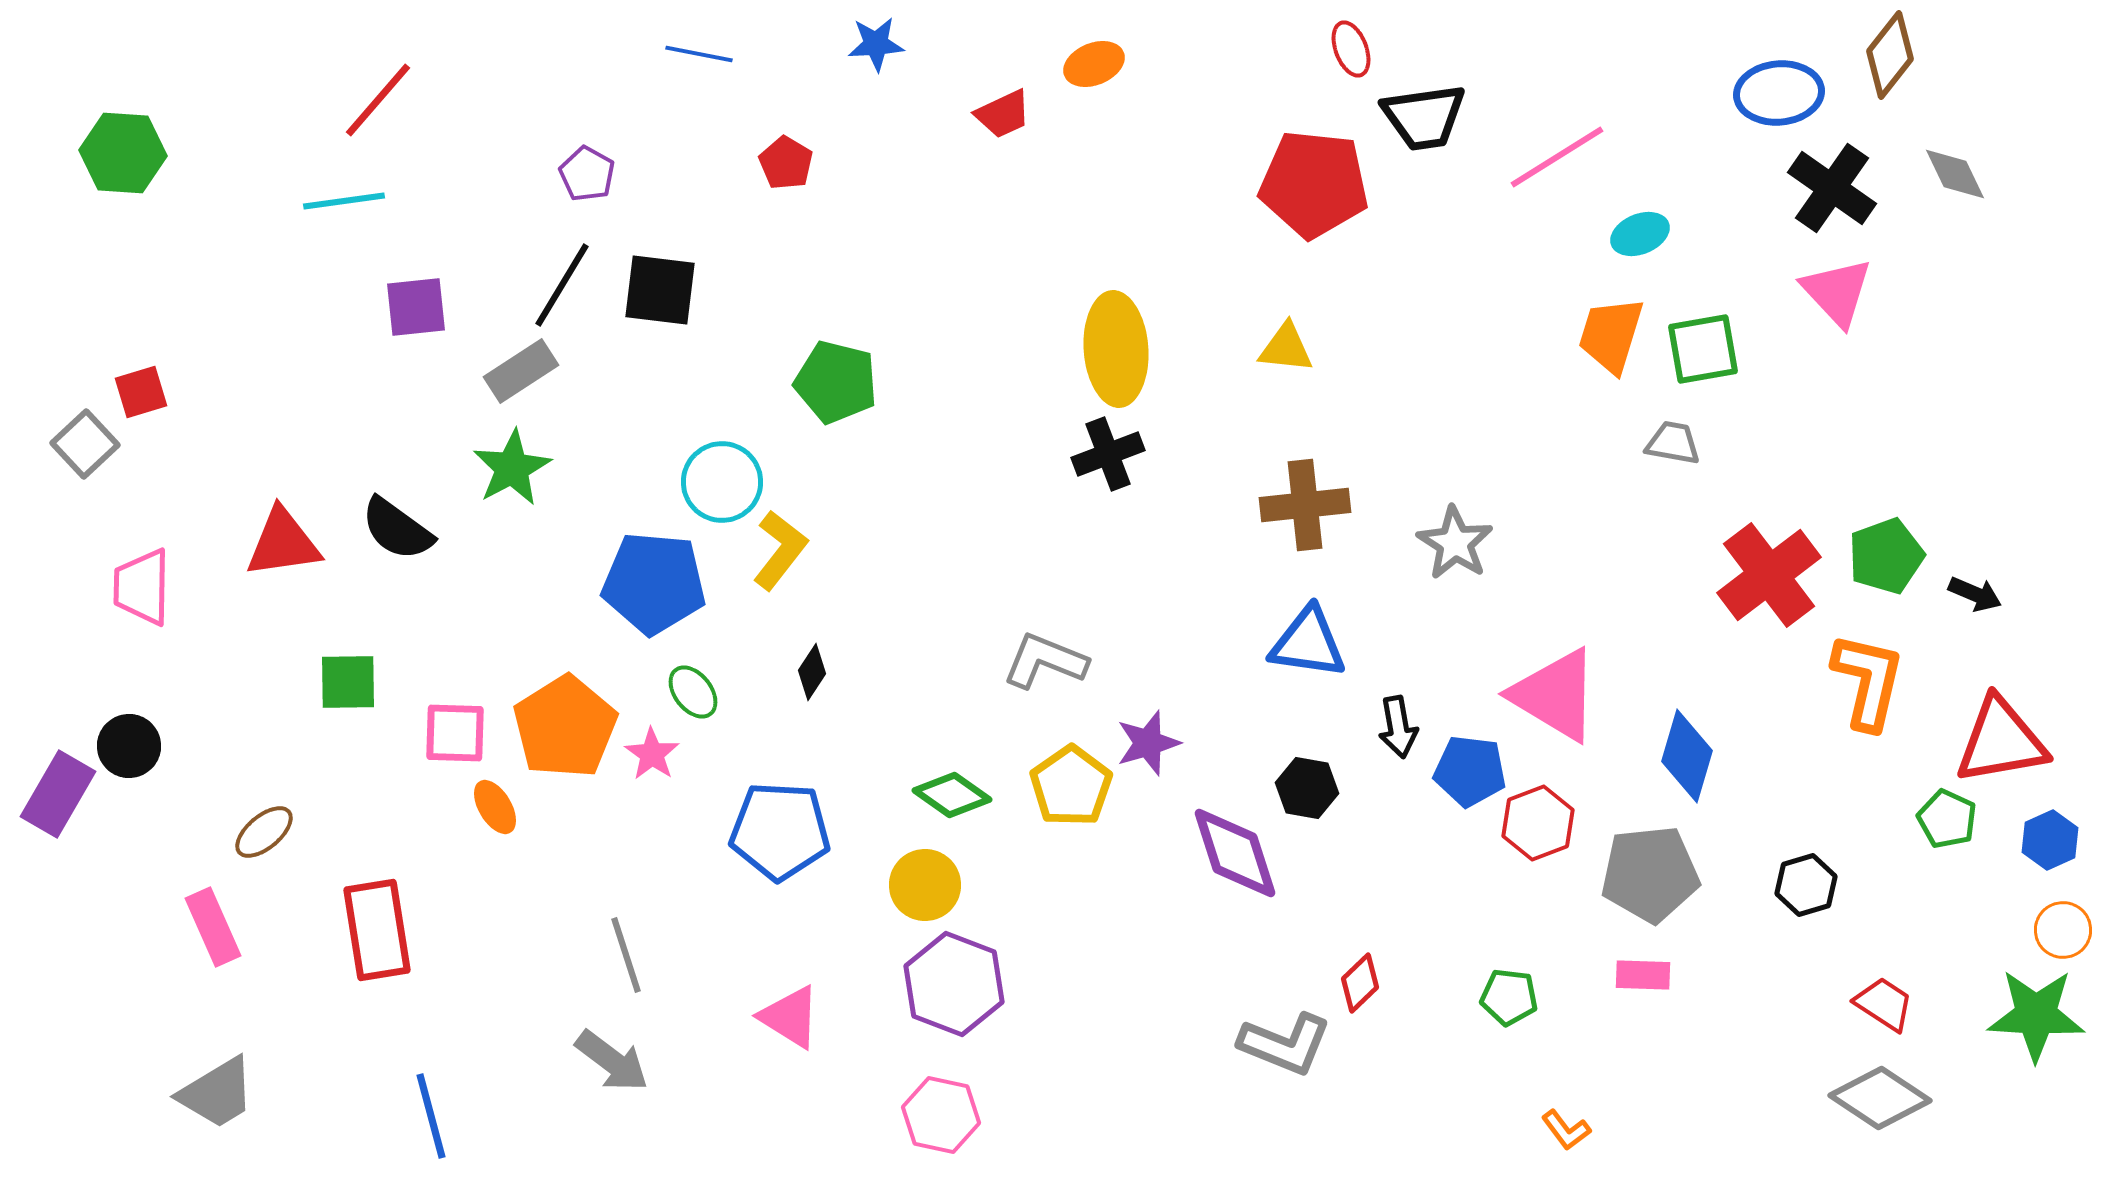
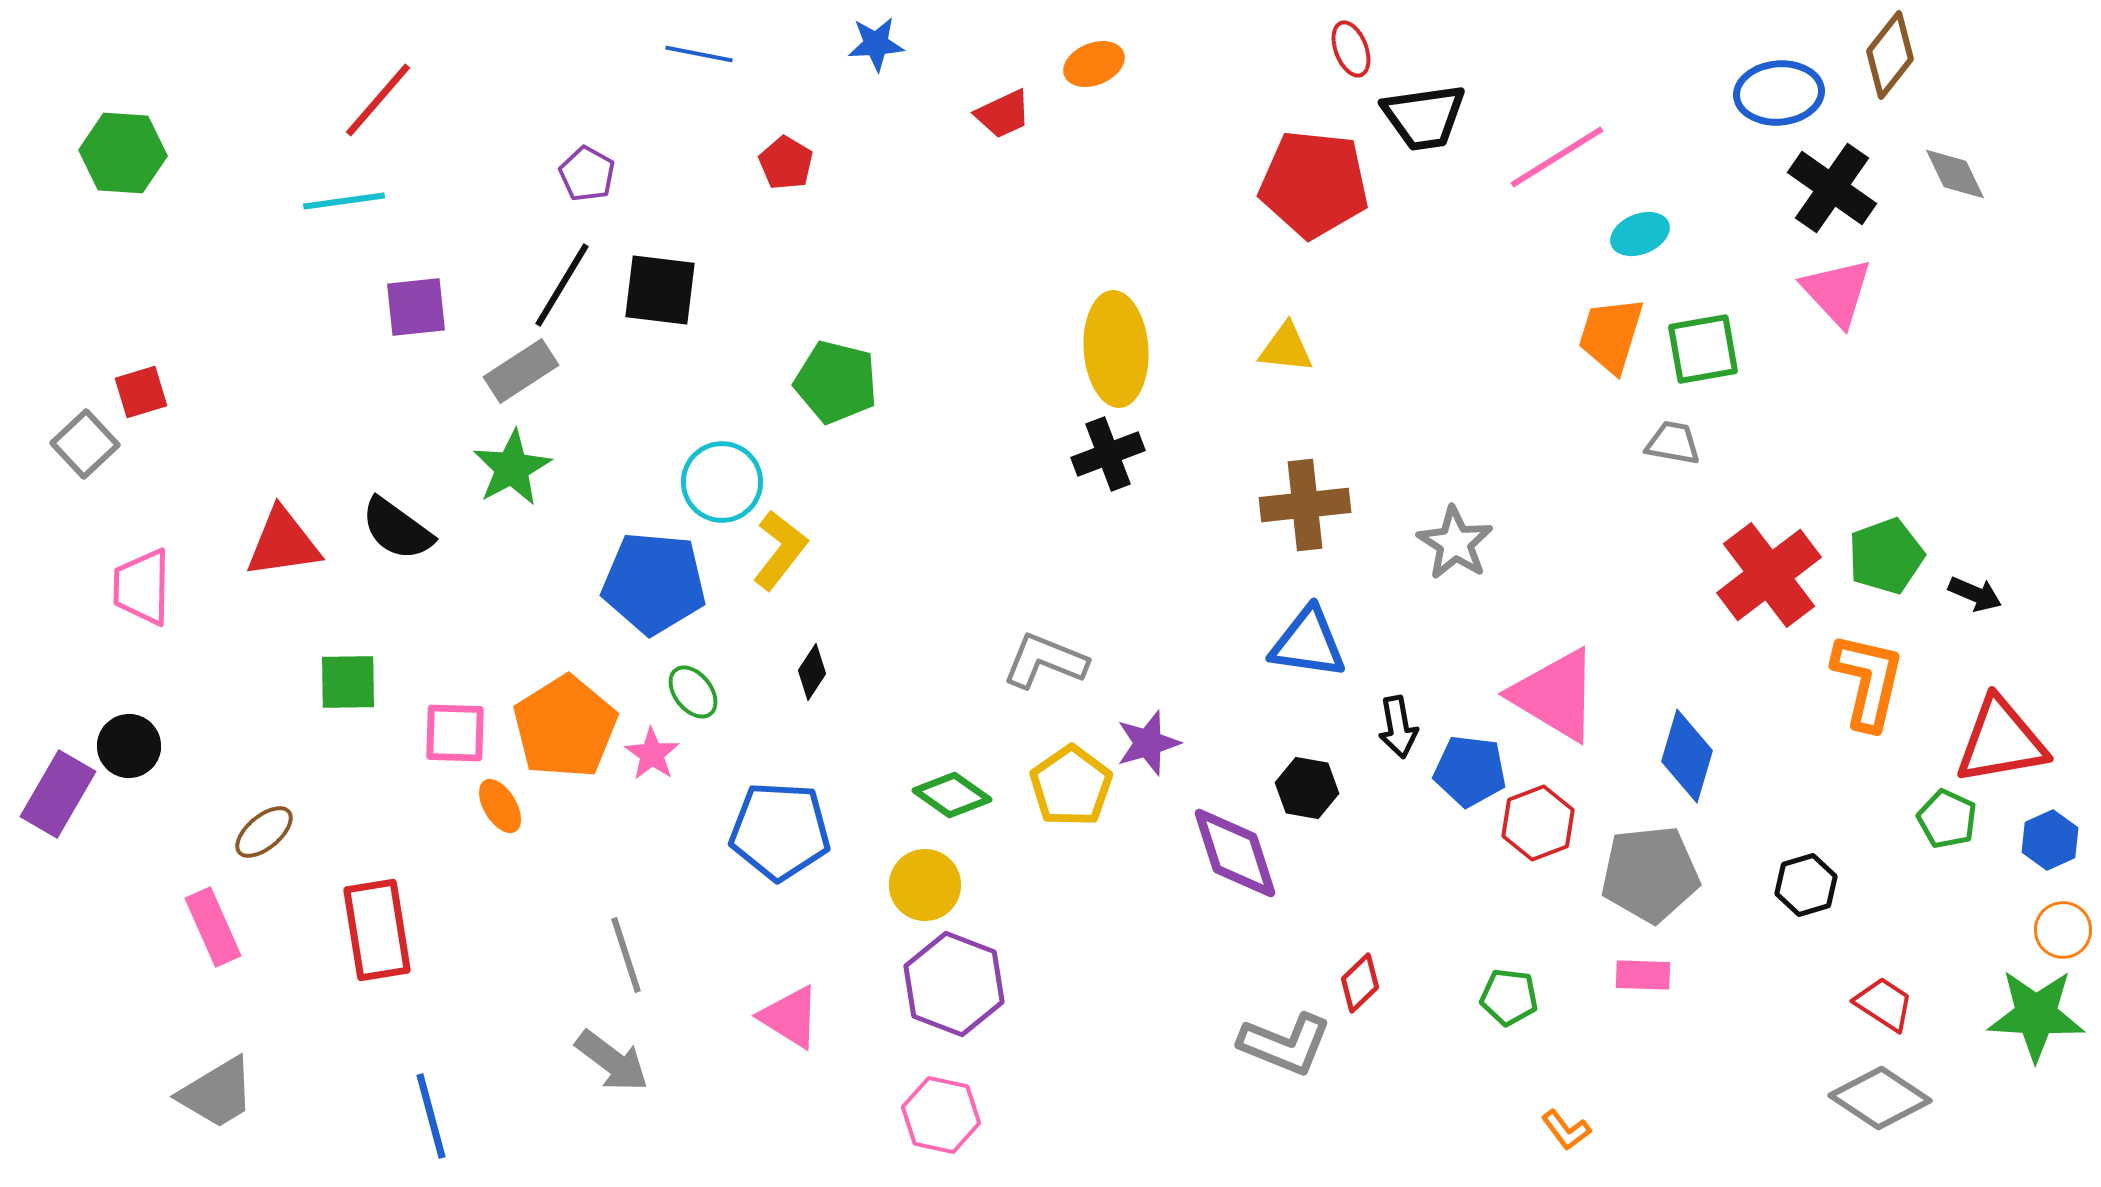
orange ellipse at (495, 807): moved 5 px right, 1 px up
